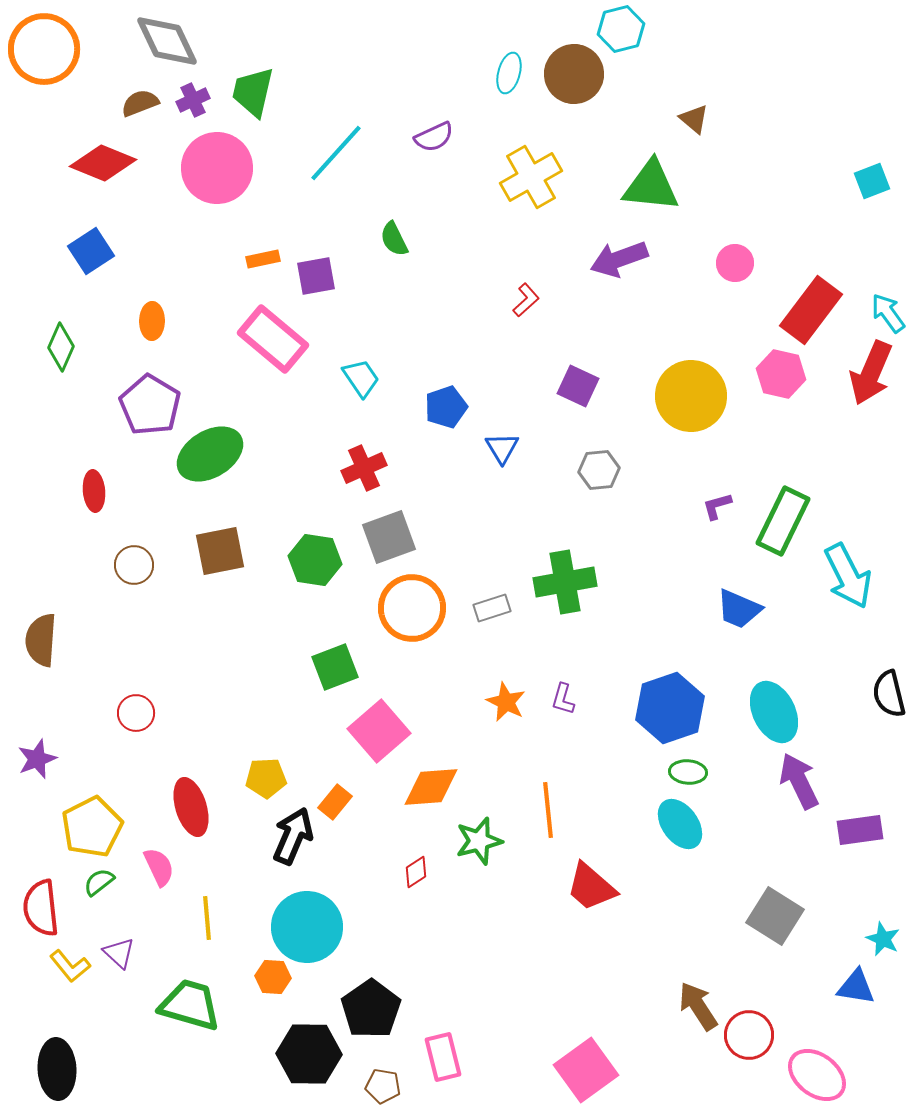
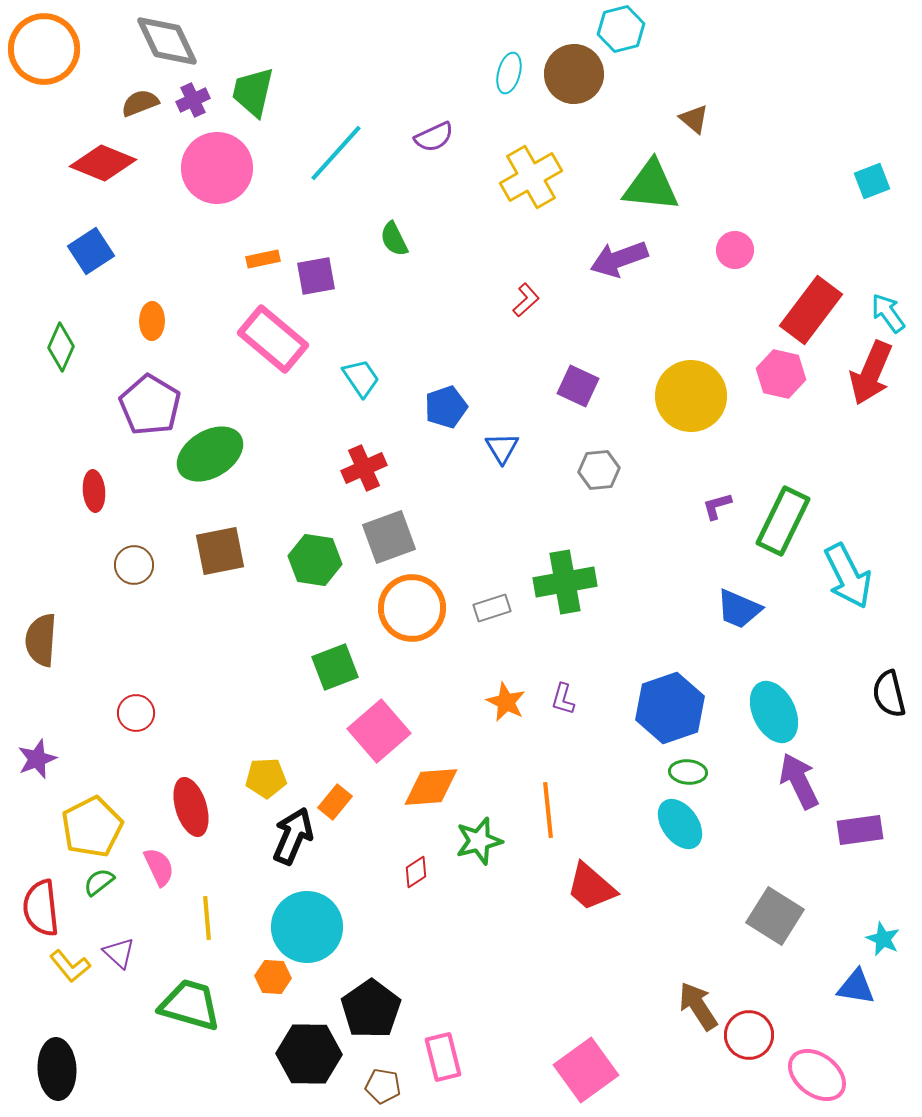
pink circle at (735, 263): moved 13 px up
